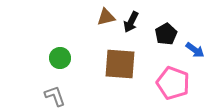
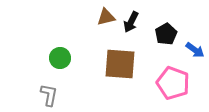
gray L-shape: moved 6 px left, 1 px up; rotated 30 degrees clockwise
